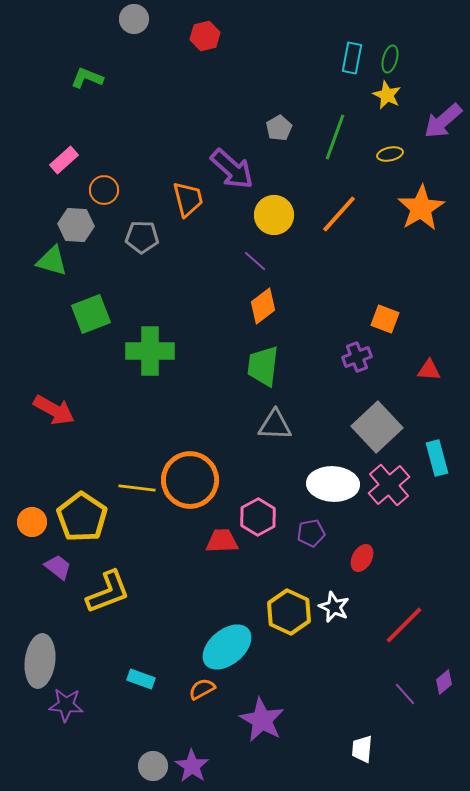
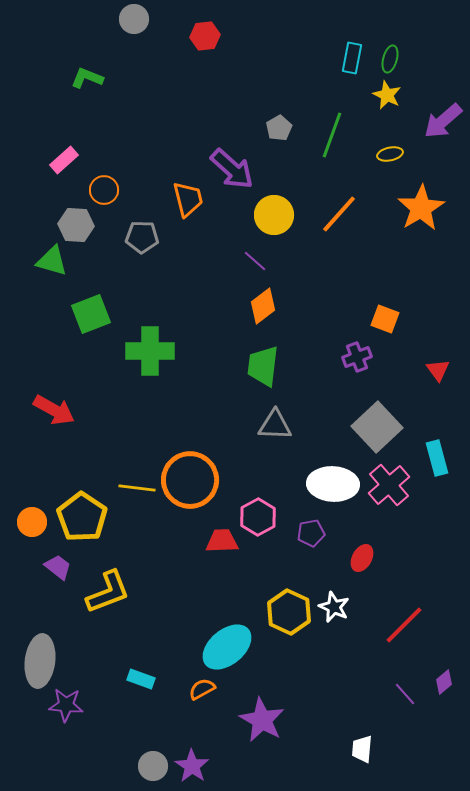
red hexagon at (205, 36): rotated 8 degrees clockwise
green line at (335, 137): moved 3 px left, 2 px up
red triangle at (429, 370): moved 9 px right; rotated 50 degrees clockwise
